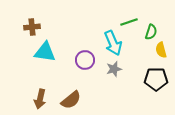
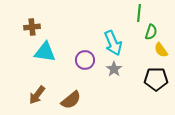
green line: moved 10 px right, 9 px up; rotated 66 degrees counterclockwise
yellow semicircle: rotated 21 degrees counterclockwise
gray star: rotated 21 degrees counterclockwise
brown arrow: moved 3 px left, 4 px up; rotated 24 degrees clockwise
